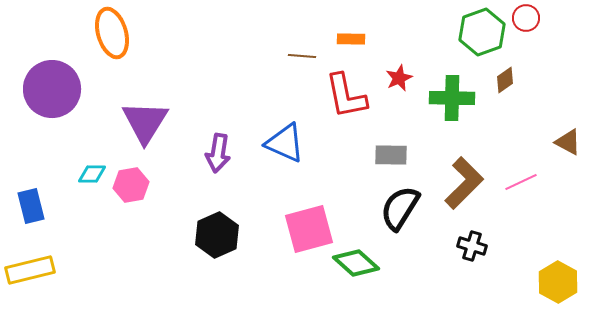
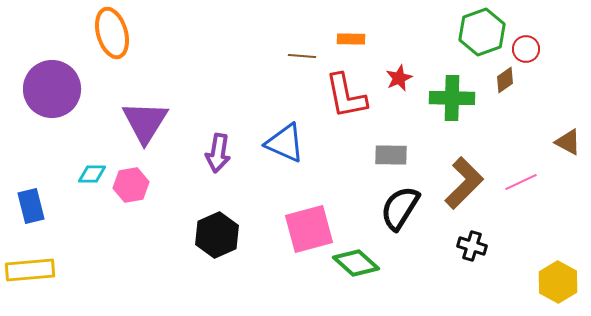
red circle: moved 31 px down
yellow rectangle: rotated 9 degrees clockwise
